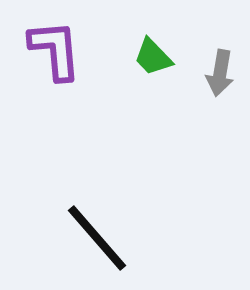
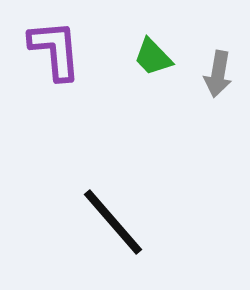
gray arrow: moved 2 px left, 1 px down
black line: moved 16 px right, 16 px up
